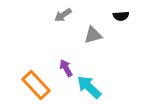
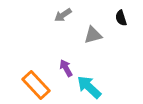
black semicircle: moved 2 px down; rotated 77 degrees clockwise
